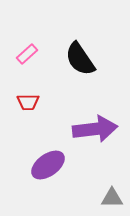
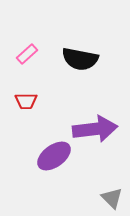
black semicircle: rotated 45 degrees counterclockwise
red trapezoid: moved 2 px left, 1 px up
purple ellipse: moved 6 px right, 9 px up
gray triangle: rotated 45 degrees clockwise
